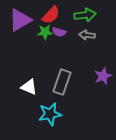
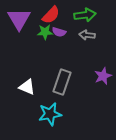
purple triangle: moved 1 px left, 1 px up; rotated 30 degrees counterclockwise
white triangle: moved 2 px left
